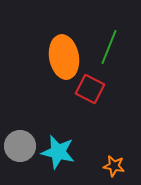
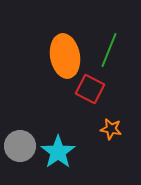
green line: moved 3 px down
orange ellipse: moved 1 px right, 1 px up
cyan star: rotated 24 degrees clockwise
orange star: moved 3 px left, 37 px up
